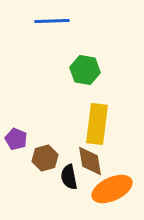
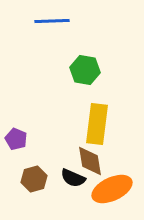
brown hexagon: moved 11 px left, 21 px down
black semicircle: moved 4 px right, 1 px down; rotated 55 degrees counterclockwise
